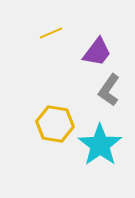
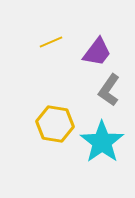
yellow line: moved 9 px down
cyan star: moved 2 px right, 3 px up
